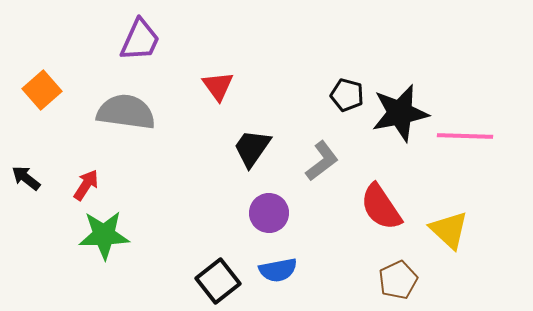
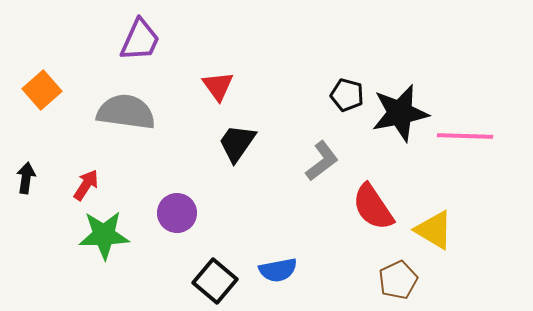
black trapezoid: moved 15 px left, 5 px up
black arrow: rotated 60 degrees clockwise
red semicircle: moved 8 px left
purple circle: moved 92 px left
yellow triangle: moved 15 px left; rotated 12 degrees counterclockwise
black square: moved 3 px left; rotated 12 degrees counterclockwise
